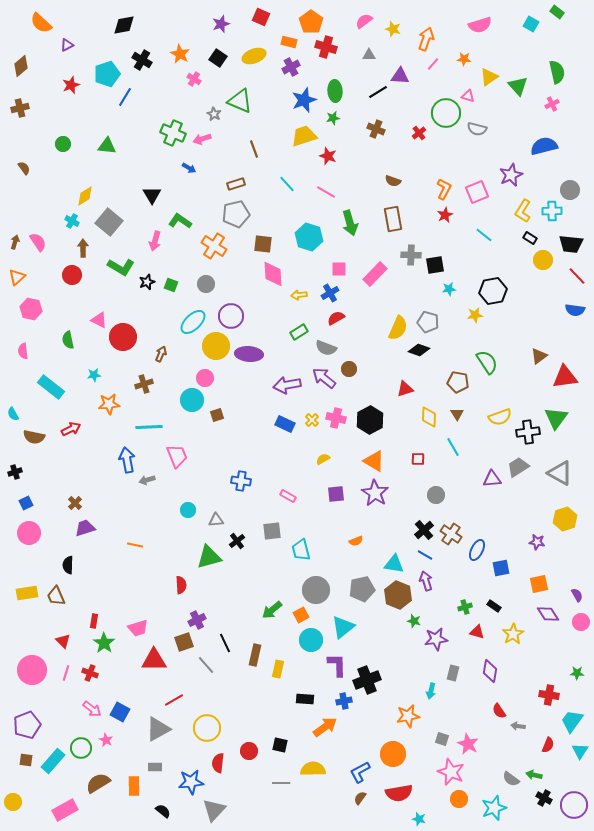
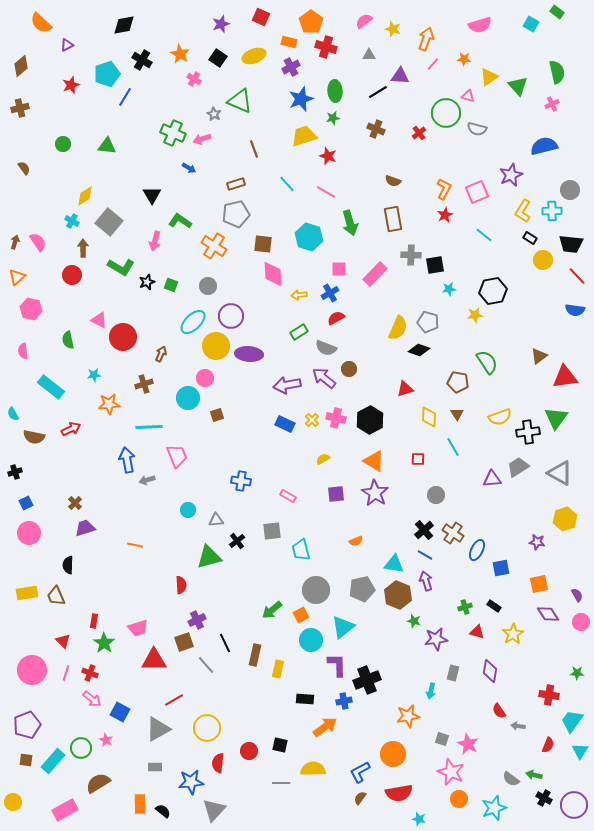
blue star at (304, 100): moved 3 px left, 1 px up
gray circle at (206, 284): moved 2 px right, 2 px down
cyan circle at (192, 400): moved 4 px left, 2 px up
brown cross at (451, 534): moved 2 px right, 1 px up
pink arrow at (92, 709): moved 10 px up
orange rectangle at (134, 786): moved 6 px right, 18 px down
